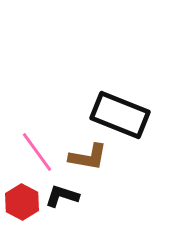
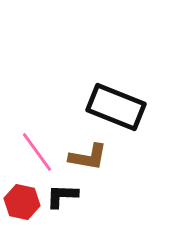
black rectangle: moved 4 px left, 8 px up
black L-shape: rotated 16 degrees counterclockwise
red hexagon: rotated 16 degrees counterclockwise
